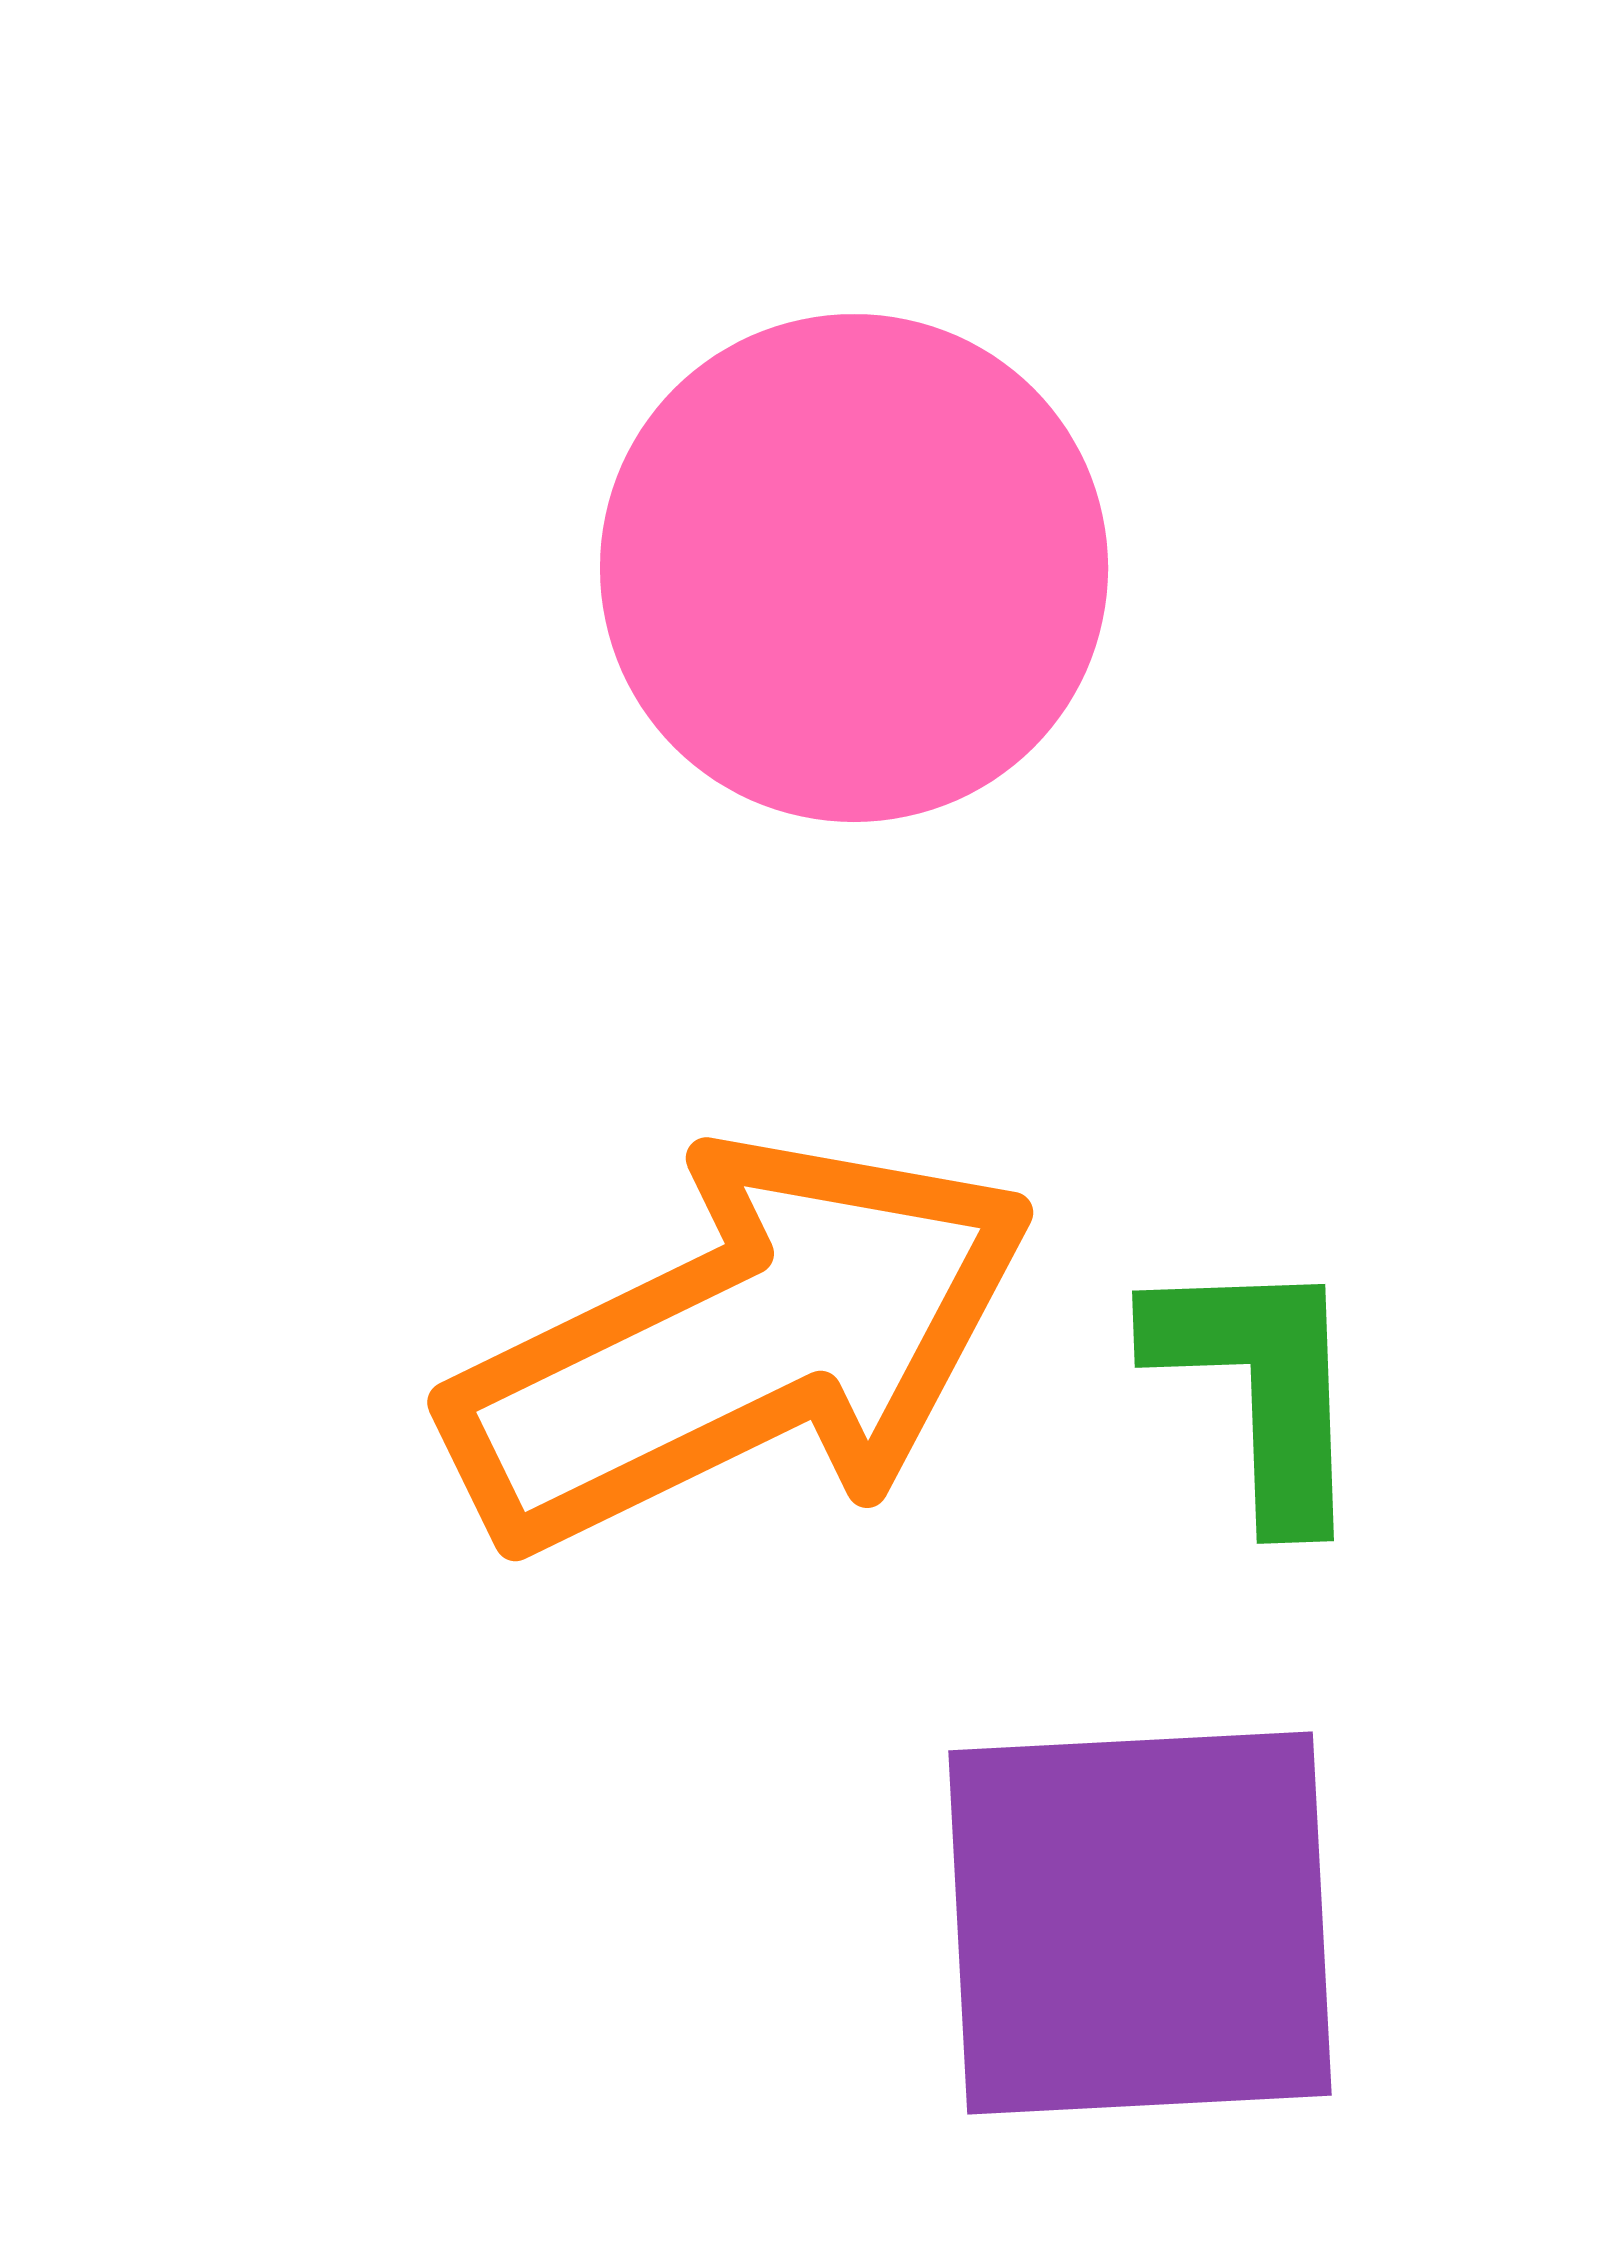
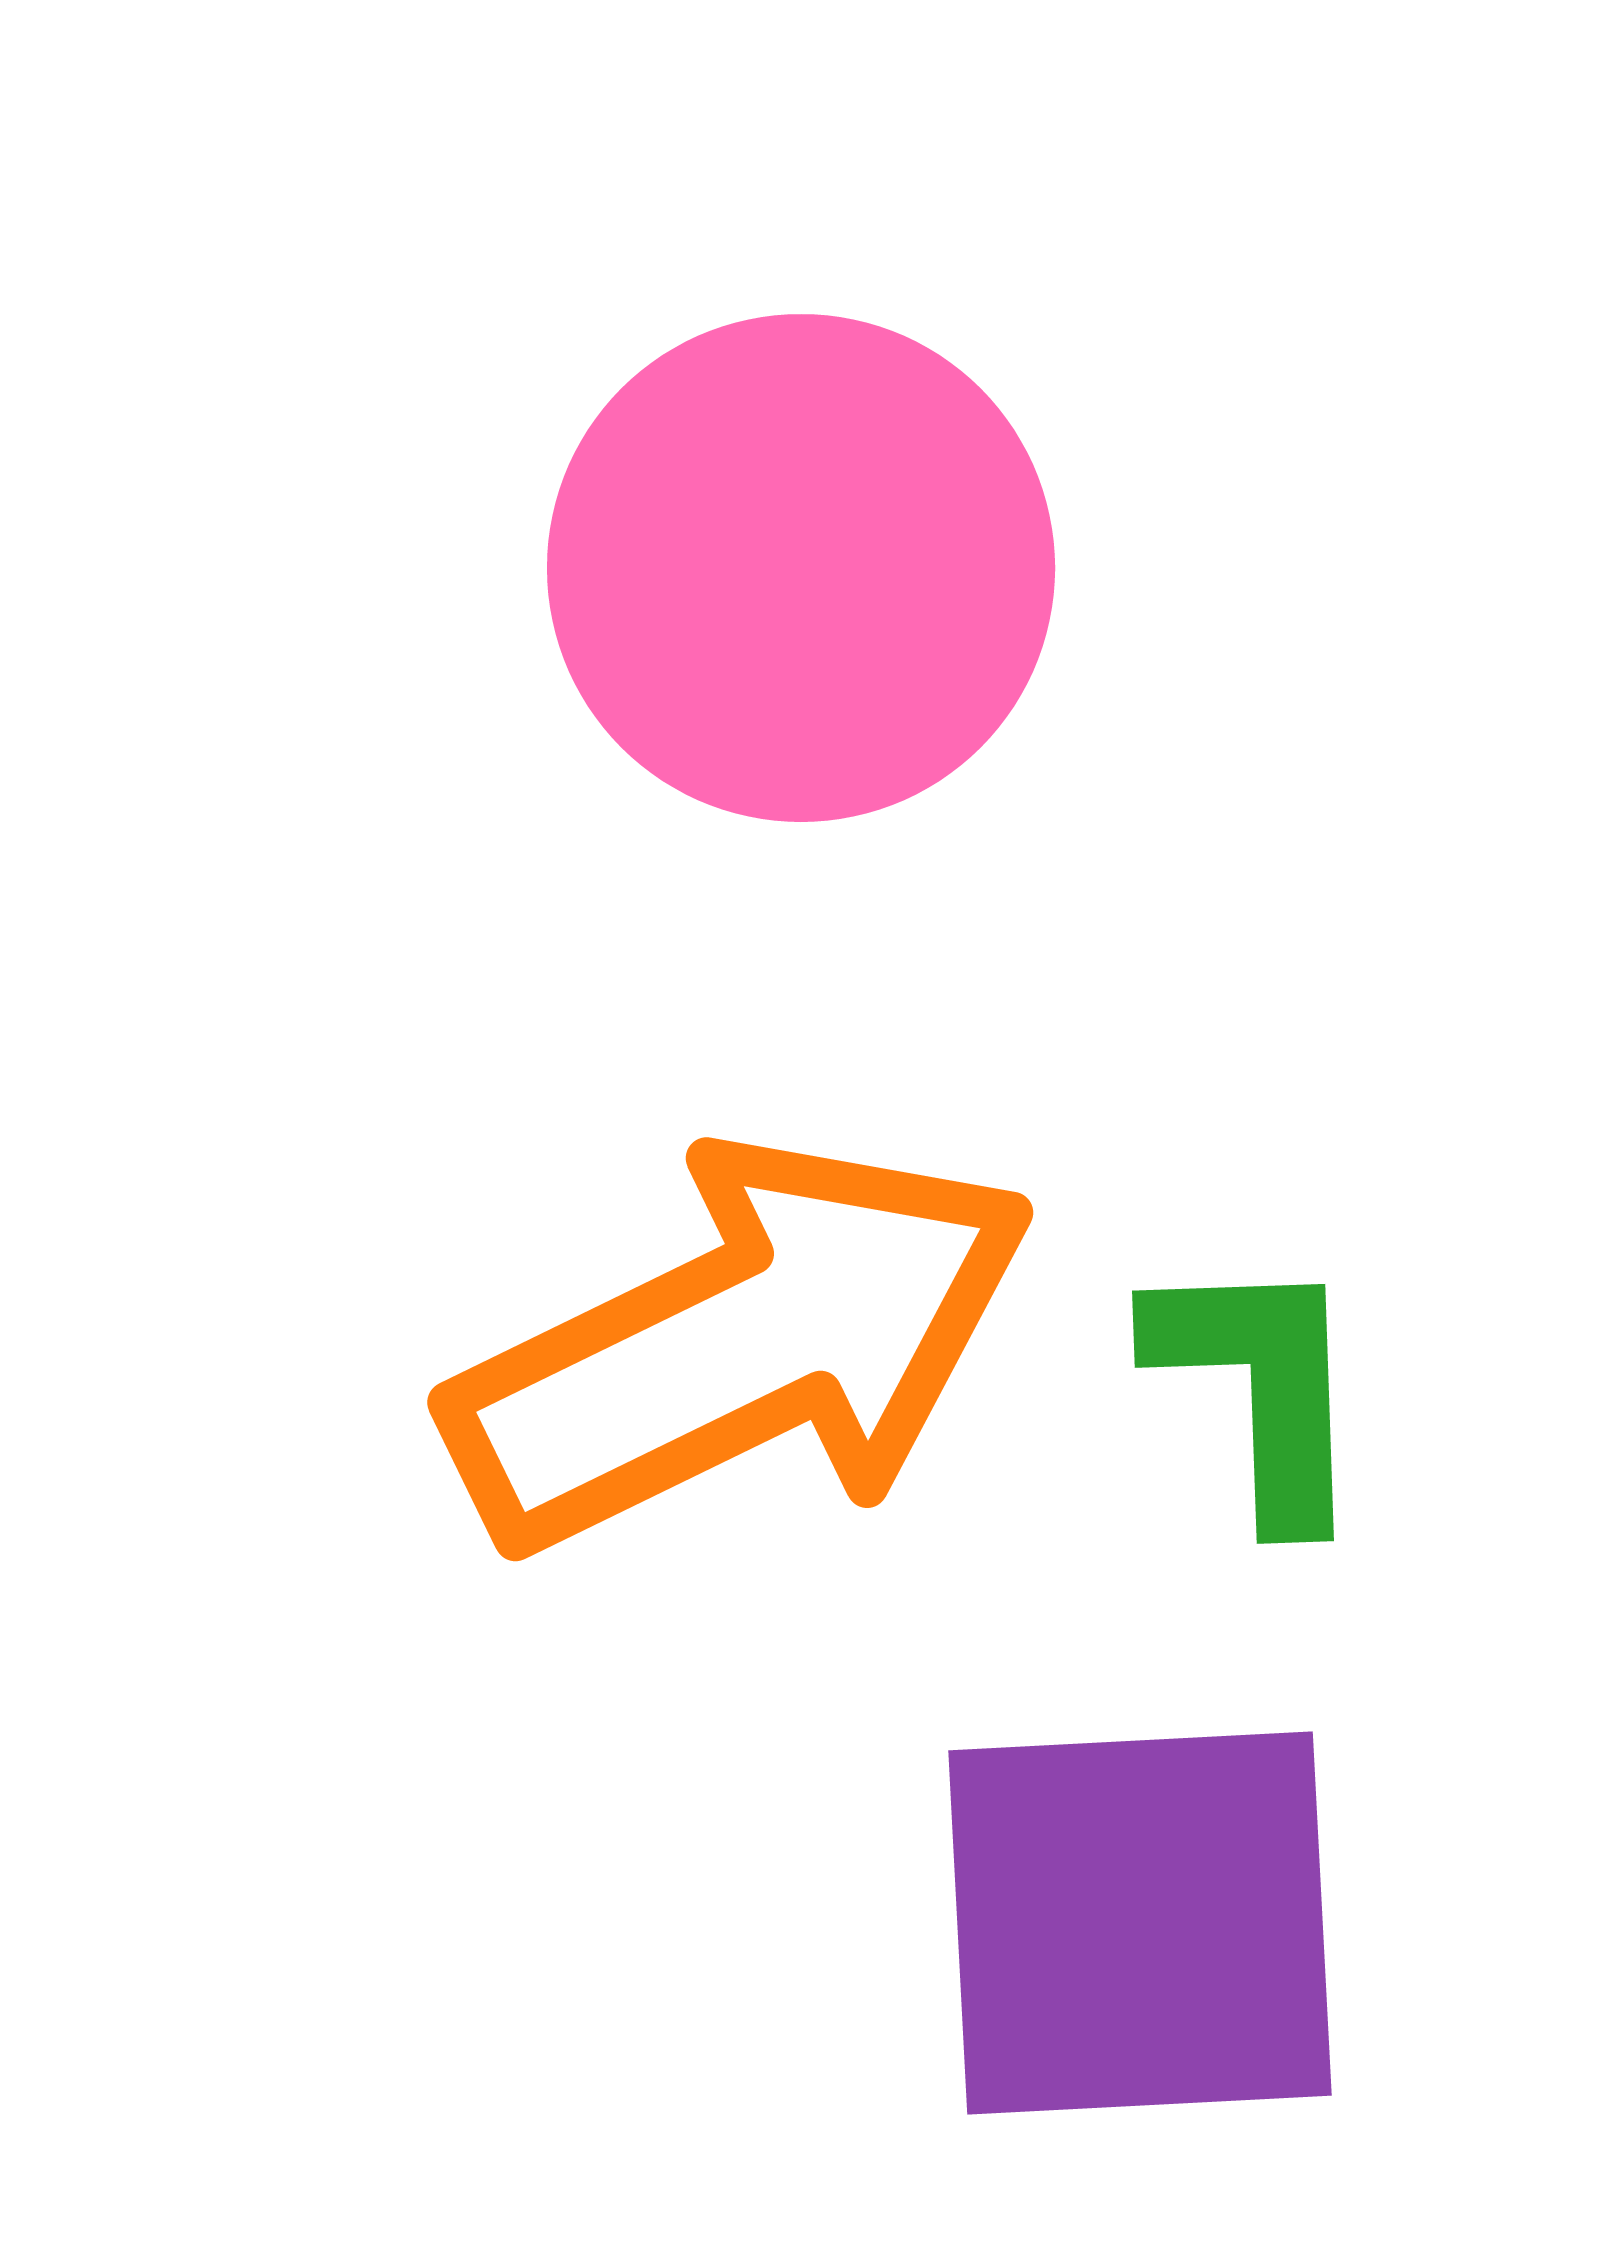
pink circle: moved 53 px left
